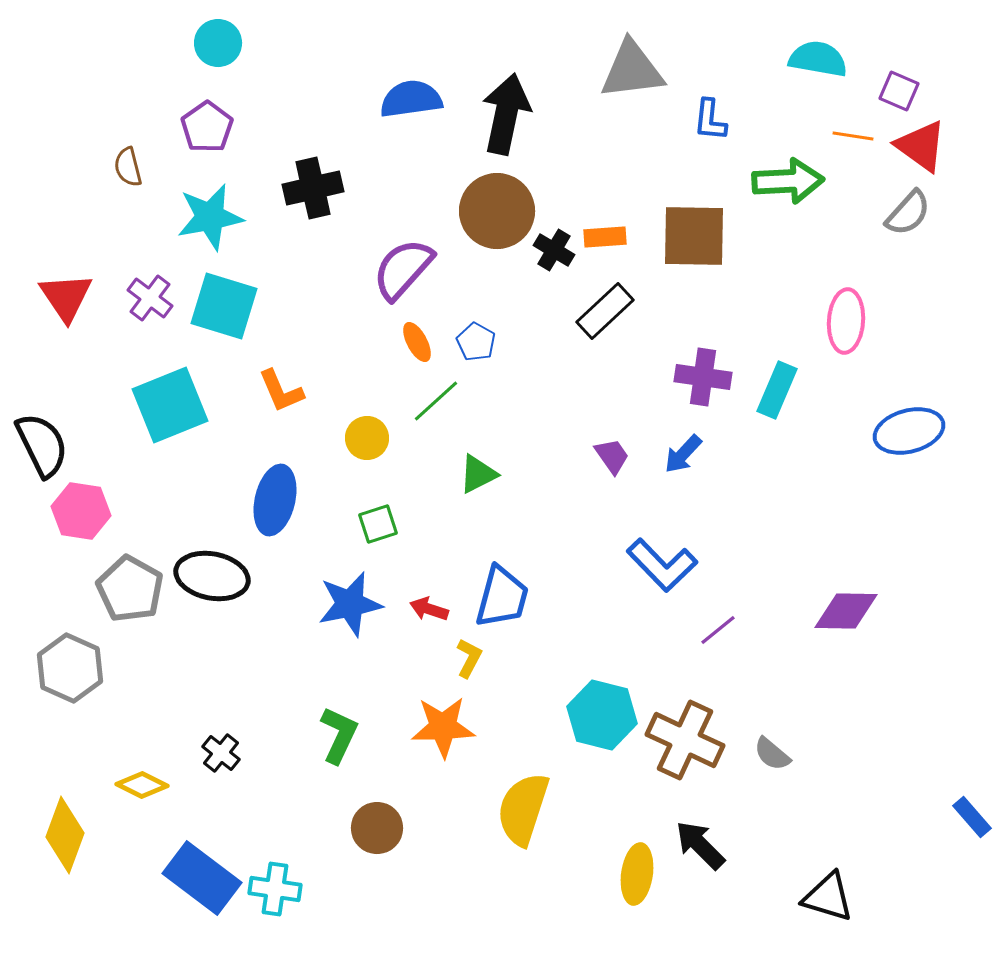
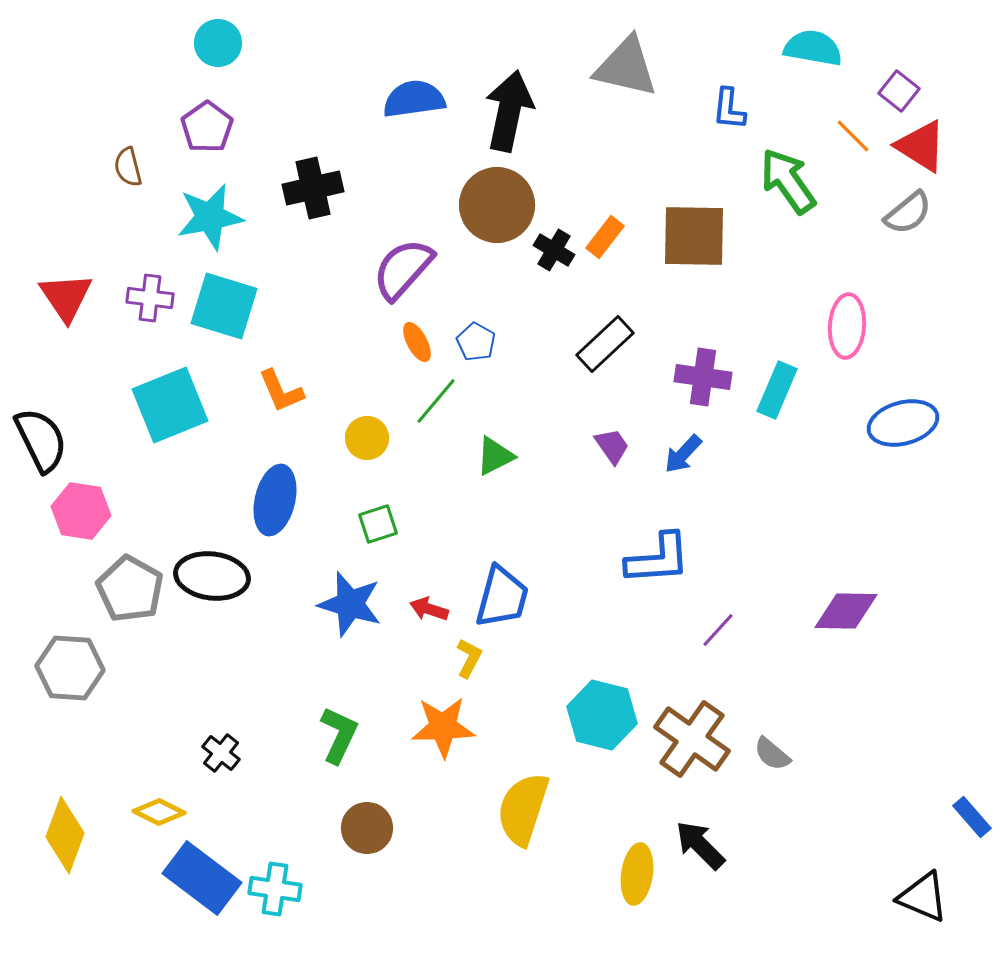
cyan semicircle at (818, 59): moved 5 px left, 11 px up
gray triangle at (632, 70): moved 6 px left, 3 px up; rotated 20 degrees clockwise
purple square at (899, 91): rotated 15 degrees clockwise
blue semicircle at (411, 99): moved 3 px right
black arrow at (506, 114): moved 3 px right, 3 px up
blue L-shape at (710, 120): moved 19 px right, 11 px up
orange line at (853, 136): rotated 36 degrees clockwise
red triangle at (921, 146): rotated 4 degrees counterclockwise
green arrow at (788, 181): rotated 122 degrees counterclockwise
brown circle at (497, 211): moved 6 px up
gray semicircle at (908, 213): rotated 9 degrees clockwise
orange rectangle at (605, 237): rotated 48 degrees counterclockwise
purple cross at (150, 298): rotated 30 degrees counterclockwise
black rectangle at (605, 311): moved 33 px down
pink ellipse at (846, 321): moved 1 px right, 5 px down
green line at (436, 401): rotated 8 degrees counterclockwise
blue ellipse at (909, 431): moved 6 px left, 8 px up
black semicircle at (42, 445): moved 1 px left, 5 px up
purple trapezoid at (612, 456): moved 10 px up
green triangle at (478, 474): moved 17 px right, 18 px up
blue L-shape at (662, 565): moved 4 px left, 6 px up; rotated 50 degrees counterclockwise
black ellipse at (212, 576): rotated 4 degrees counterclockwise
blue star at (350, 604): rotated 28 degrees clockwise
purple line at (718, 630): rotated 9 degrees counterclockwise
gray hexagon at (70, 668): rotated 20 degrees counterclockwise
brown cross at (685, 740): moved 7 px right, 1 px up; rotated 10 degrees clockwise
yellow diamond at (142, 785): moved 17 px right, 27 px down
brown circle at (377, 828): moved 10 px left
black triangle at (828, 897): moved 95 px right; rotated 6 degrees clockwise
